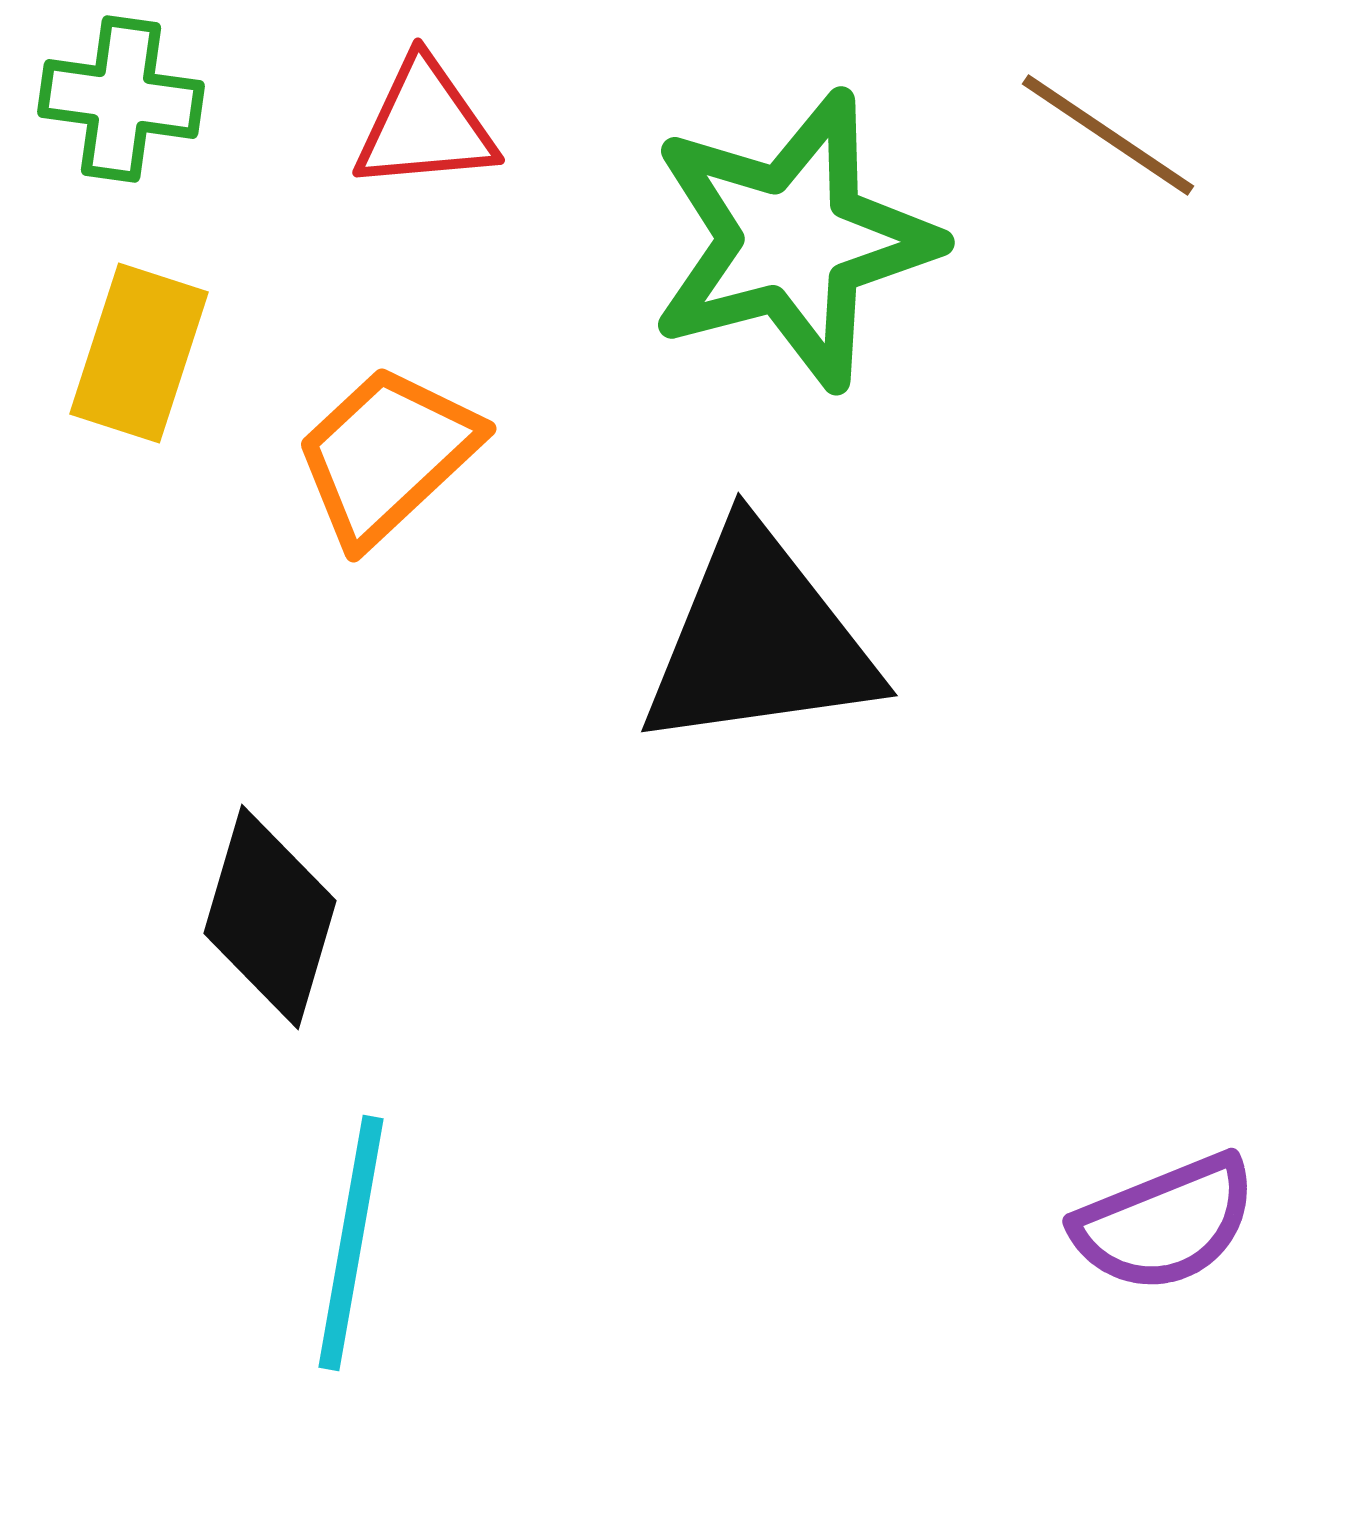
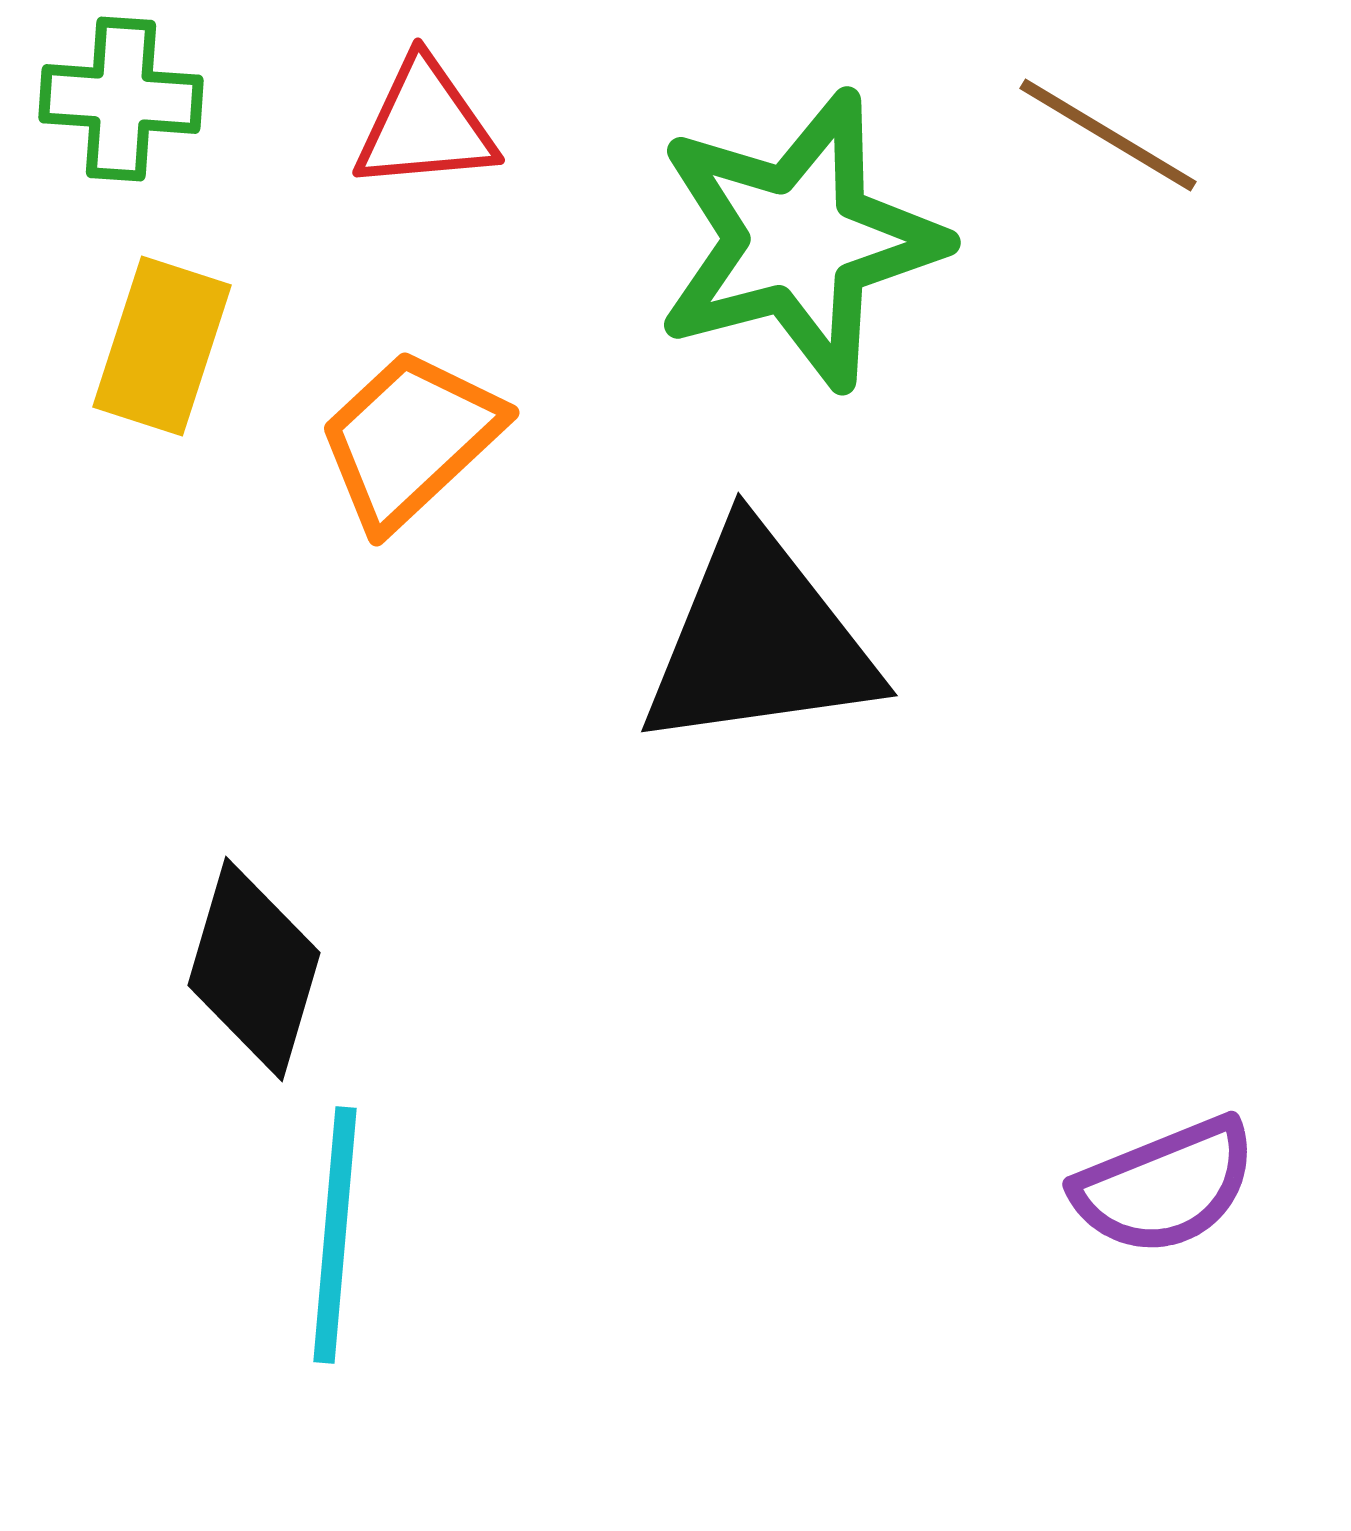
green cross: rotated 4 degrees counterclockwise
brown line: rotated 3 degrees counterclockwise
green star: moved 6 px right
yellow rectangle: moved 23 px right, 7 px up
orange trapezoid: moved 23 px right, 16 px up
black diamond: moved 16 px left, 52 px down
purple semicircle: moved 37 px up
cyan line: moved 16 px left, 8 px up; rotated 5 degrees counterclockwise
